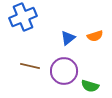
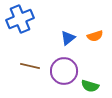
blue cross: moved 3 px left, 2 px down
